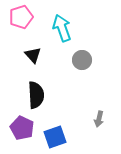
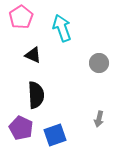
pink pentagon: rotated 15 degrees counterclockwise
black triangle: rotated 24 degrees counterclockwise
gray circle: moved 17 px right, 3 px down
purple pentagon: moved 1 px left
blue square: moved 2 px up
